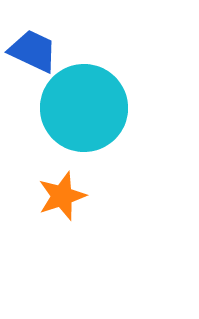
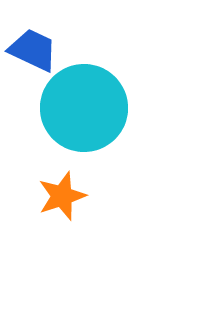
blue trapezoid: moved 1 px up
